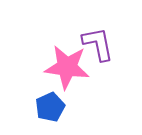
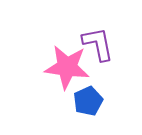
blue pentagon: moved 38 px right, 6 px up
